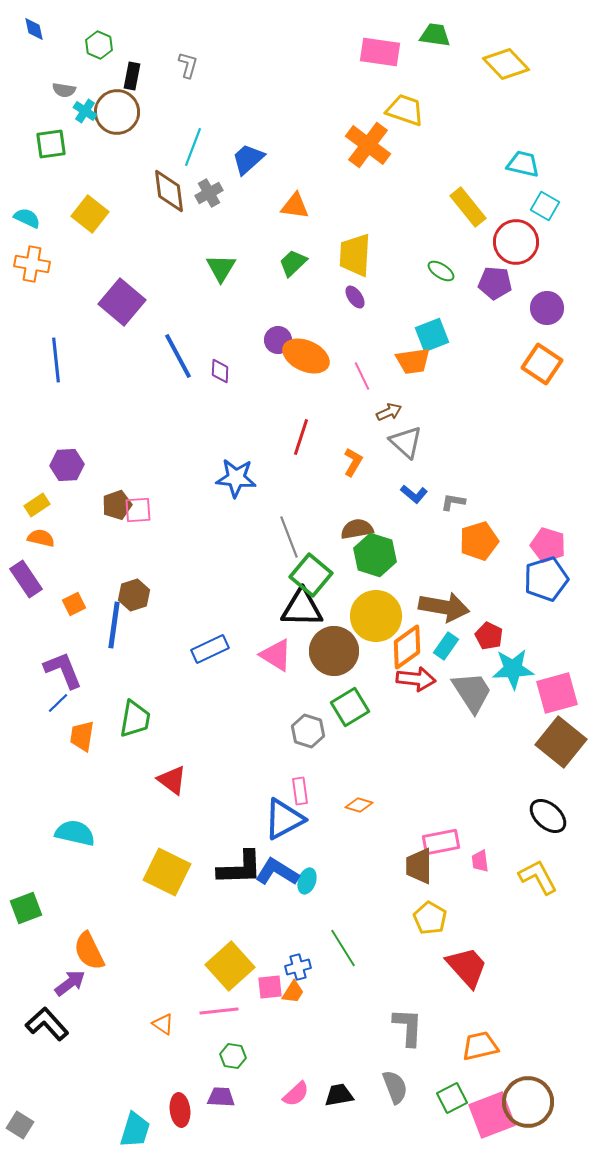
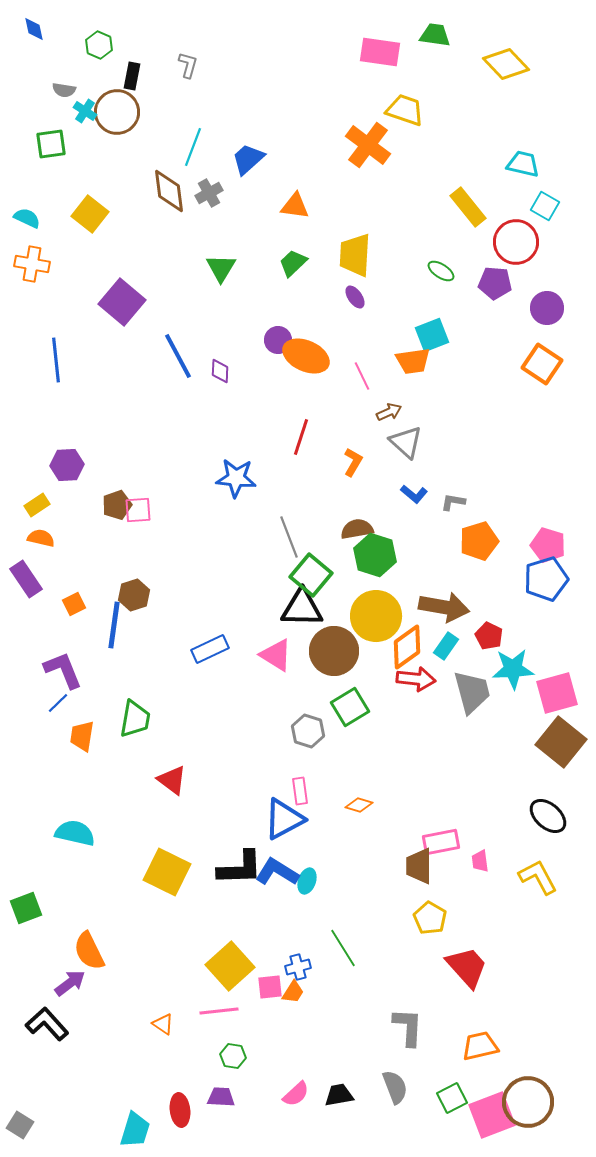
gray trapezoid at (472, 692): rotated 18 degrees clockwise
